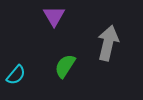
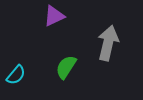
purple triangle: rotated 35 degrees clockwise
green semicircle: moved 1 px right, 1 px down
